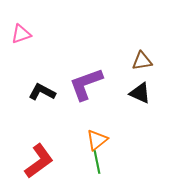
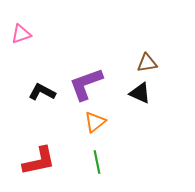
brown triangle: moved 5 px right, 2 px down
orange triangle: moved 2 px left, 18 px up
red L-shape: rotated 24 degrees clockwise
